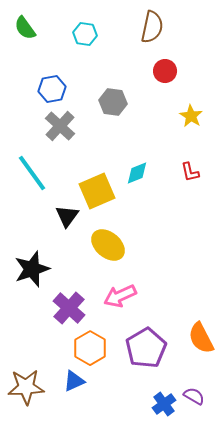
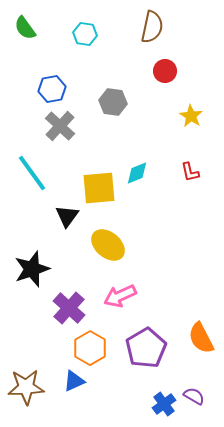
yellow square: moved 2 px right, 3 px up; rotated 18 degrees clockwise
